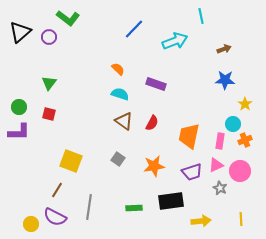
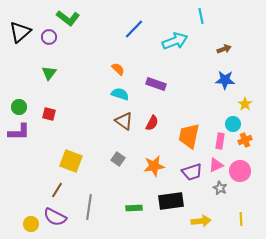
green triangle: moved 10 px up
